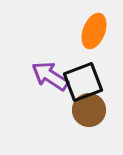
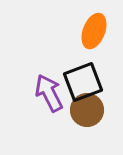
purple arrow: moved 1 px left, 17 px down; rotated 30 degrees clockwise
brown circle: moved 2 px left
